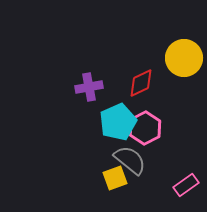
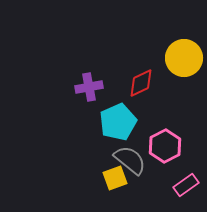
pink hexagon: moved 20 px right, 18 px down
